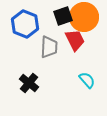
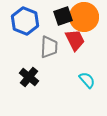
blue hexagon: moved 3 px up
black cross: moved 6 px up
